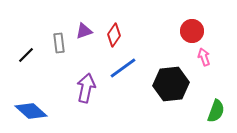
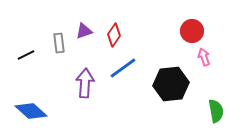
black line: rotated 18 degrees clockwise
purple arrow: moved 1 px left, 5 px up; rotated 8 degrees counterclockwise
green semicircle: rotated 30 degrees counterclockwise
